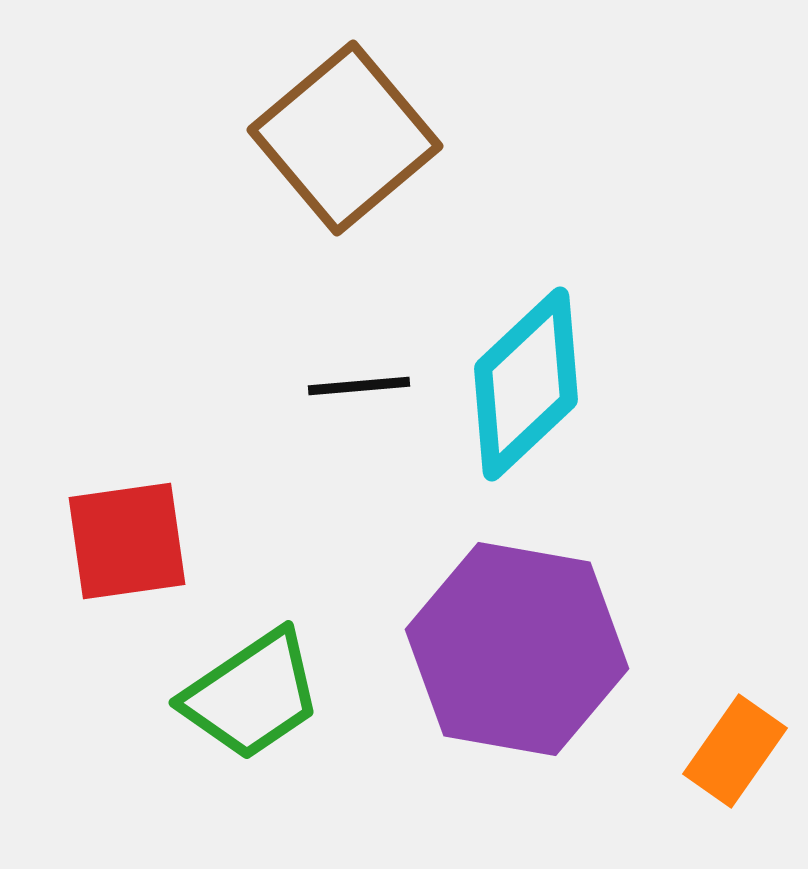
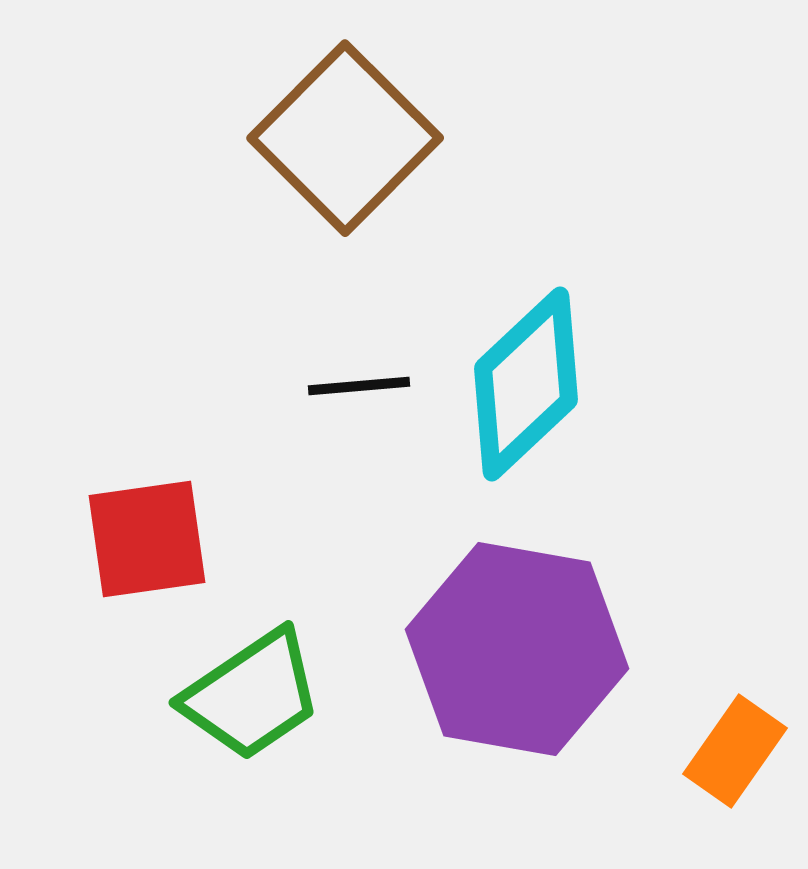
brown square: rotated 5 degrees counterclockwise
red square: moved 20 px right, 2 px up
